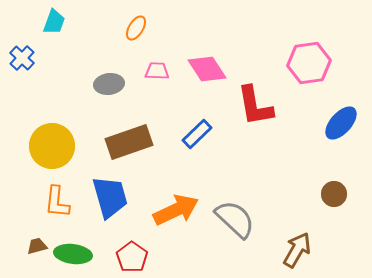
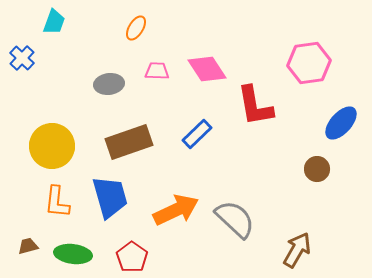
brown circle: moved 17 px left, 25 px up
brown trapezoid: moved 9 px left
